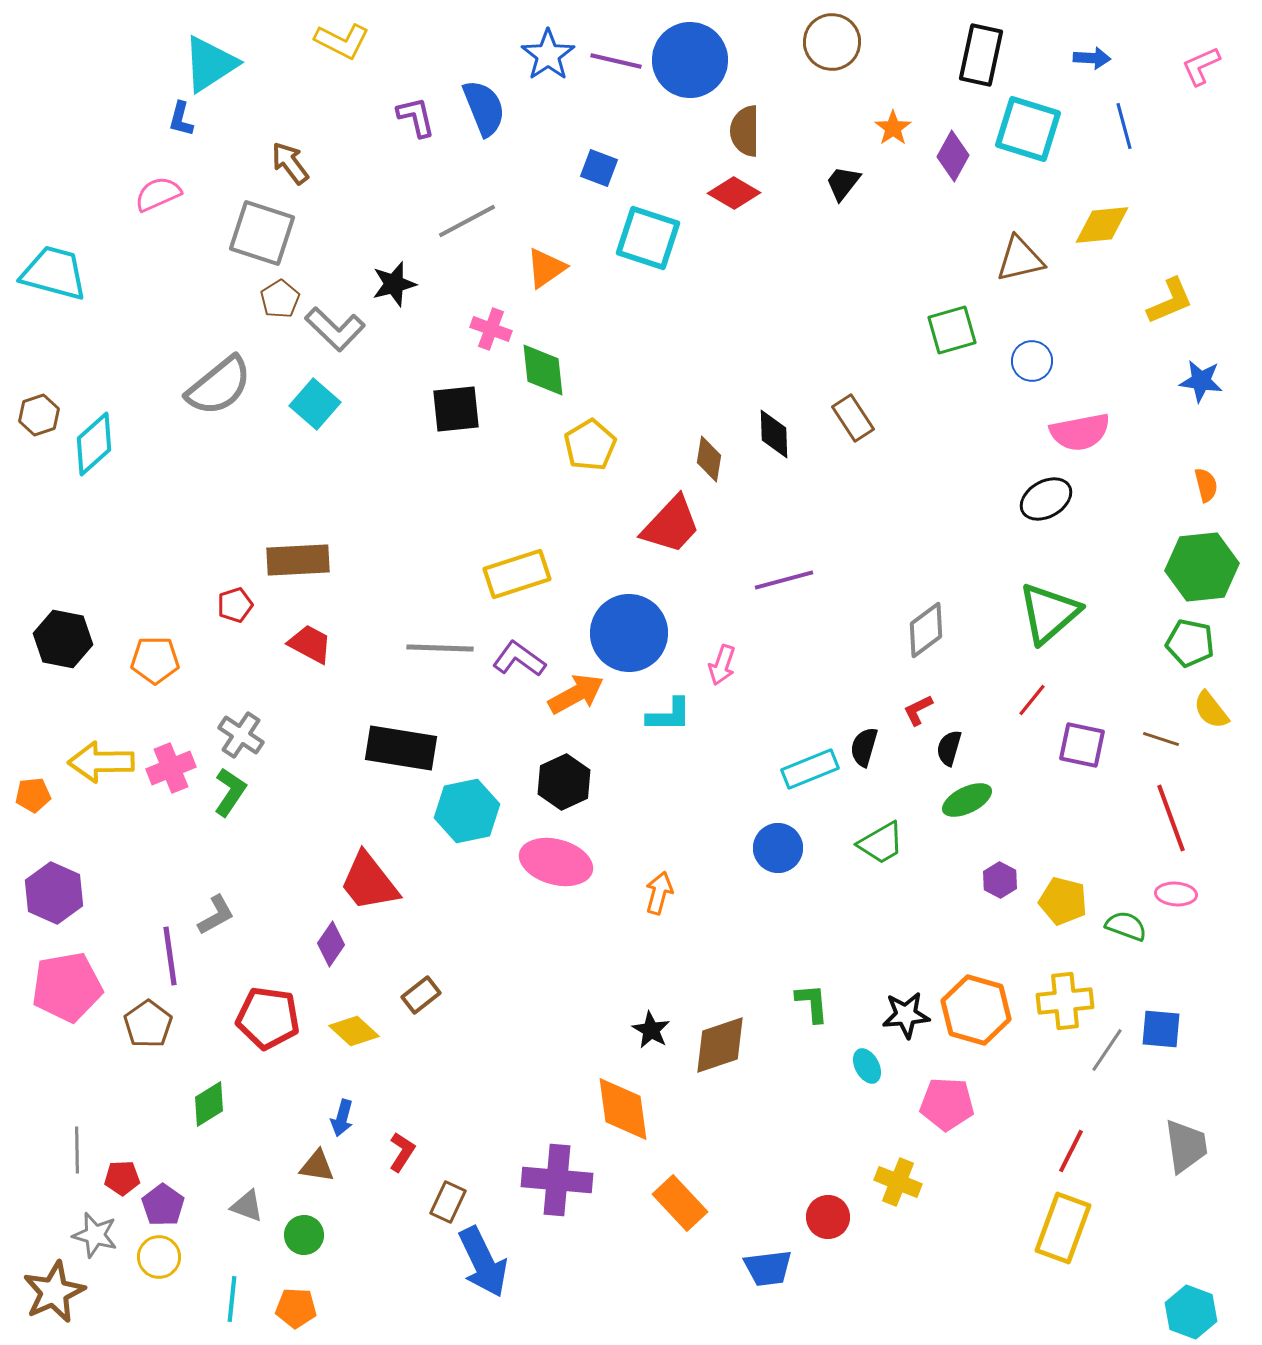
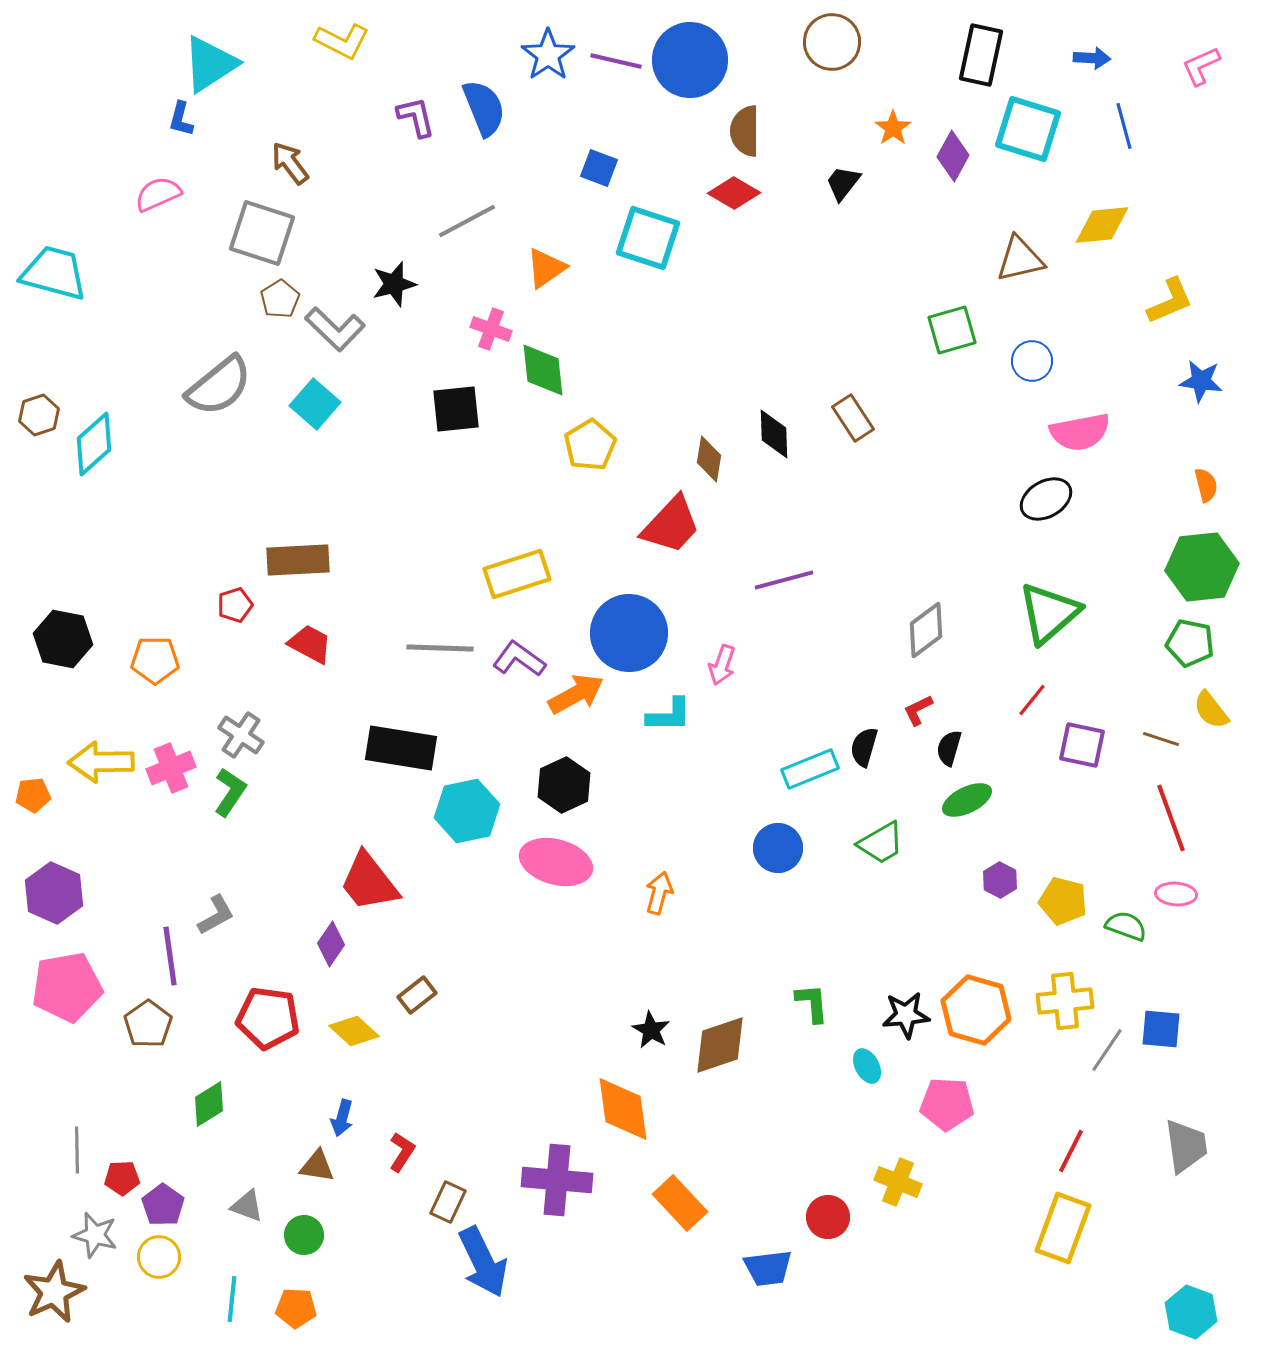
black hexagon at (564, 782): moved 3 px down
brown rectangle at (421, 995): moved 4 px left
